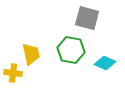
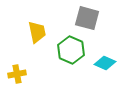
green hexagon: rotated 12 degrees clockwise
yellow trapezoid: moved 6 px right, 22 px up
yellow cross: moved 4 px right, 1 px down; rotated 18 degrees counterclockwise
